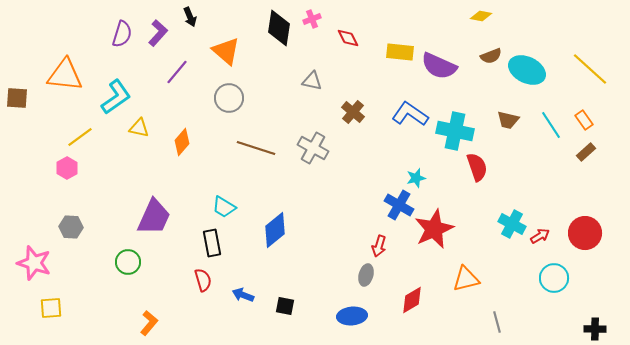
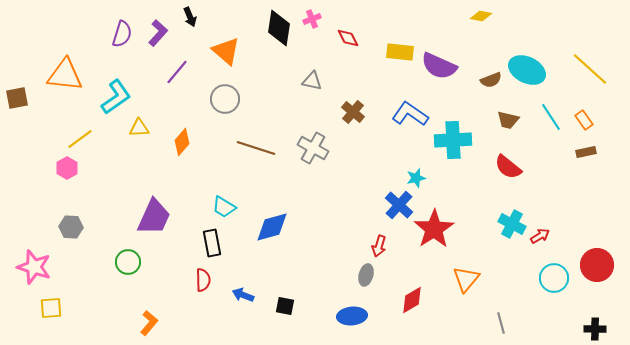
brown semicircle at (491, 56): moved 24 px down
brown square at (17, 98): rotated 15 degrees counterclockwise
gray circle at (229, 98): moved 4 px left, 1 px down
cyan line at (551, 125): moved 8 px up
yellow triangle at (139, 128): rotated 15 degrees counterclockwise
cyan cross at (455, 131): moved 2 px left, 9 px down; rotated 15 degrees counterclockwise
yellow line at (80, 137): moved 2 px down
brown rectangle at (586, 152): rotated 30 degrees clockwise
red semicircle at (477, 167): moved 31 px right; rotated 148 degrees clockwise
blue cross at (399, 205): rotated 12 degrees clockwise
red star at (434, 229): rotated 9 degrees counterclockwise
blue diamond at (275, 230): moved 3 px left, 3 px up; rotated 24 degrees clockwise
red circle at (585, 233): moved 12 px right, 32 px down
pink star at (34, 263): moved 4 px down
orange triangle at (466, 279): rotated 36 degrees counterclockwise
red semicircle at (203, 280): rotated 15 degrees clockwise
gray line at (497, 322): moved 4 px right, 1 px down
